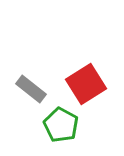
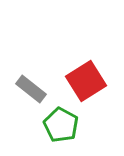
red square: moved 3 px up
